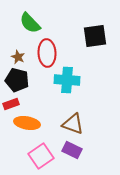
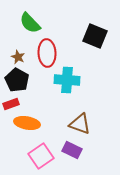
black square: rotated 30 degrees clockwise
black pentagon: rotated 15 degrees clockwise
brown triangle: moved 7 px right
